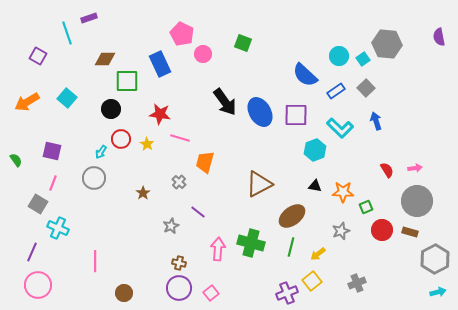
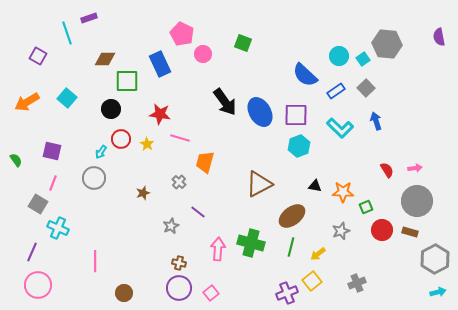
cyan hexagon at (315, 150): moved 16 px left, 4 px up
brown star at (143, 193): rotated 16 degrees clockwise
